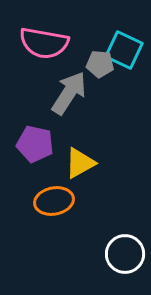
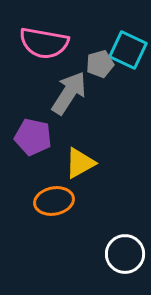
cyan square: moved 4 px right
gray pentagon: rotated 20 degrees counterclockwise
purple pentagon: moved 2 px left, 7 px up
